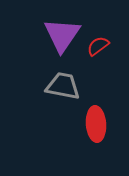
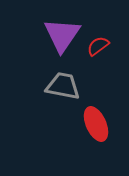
red ellipse: rotated 20 degrees counterclockwise
